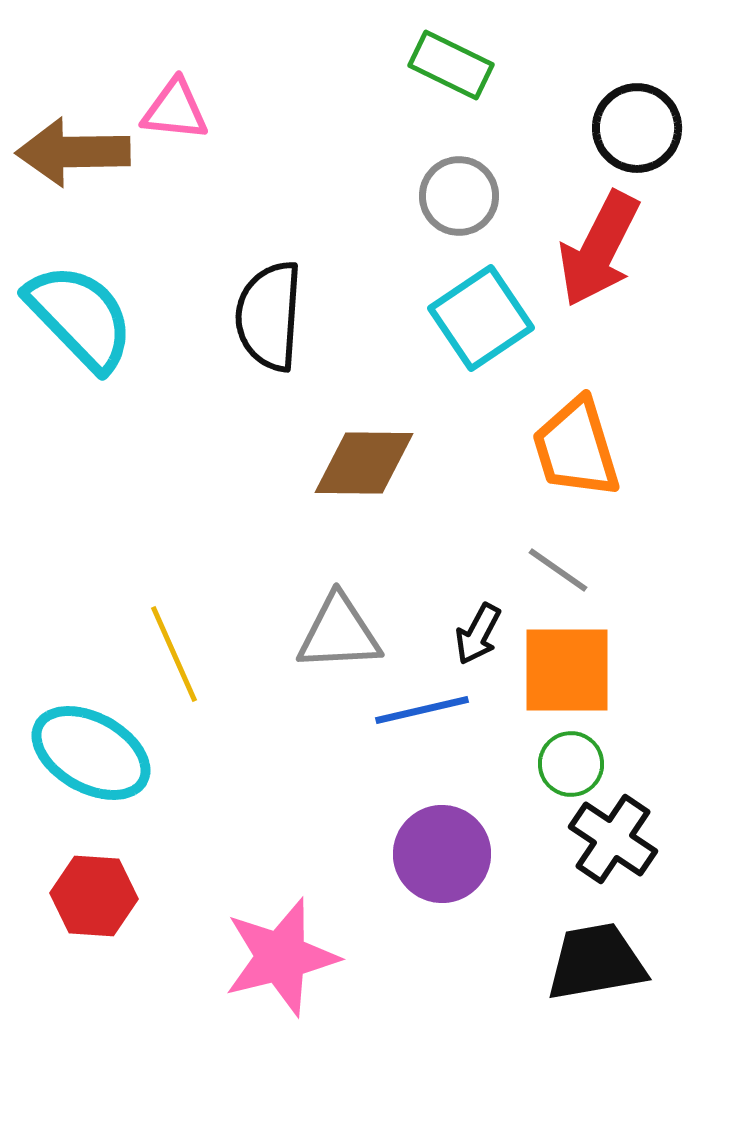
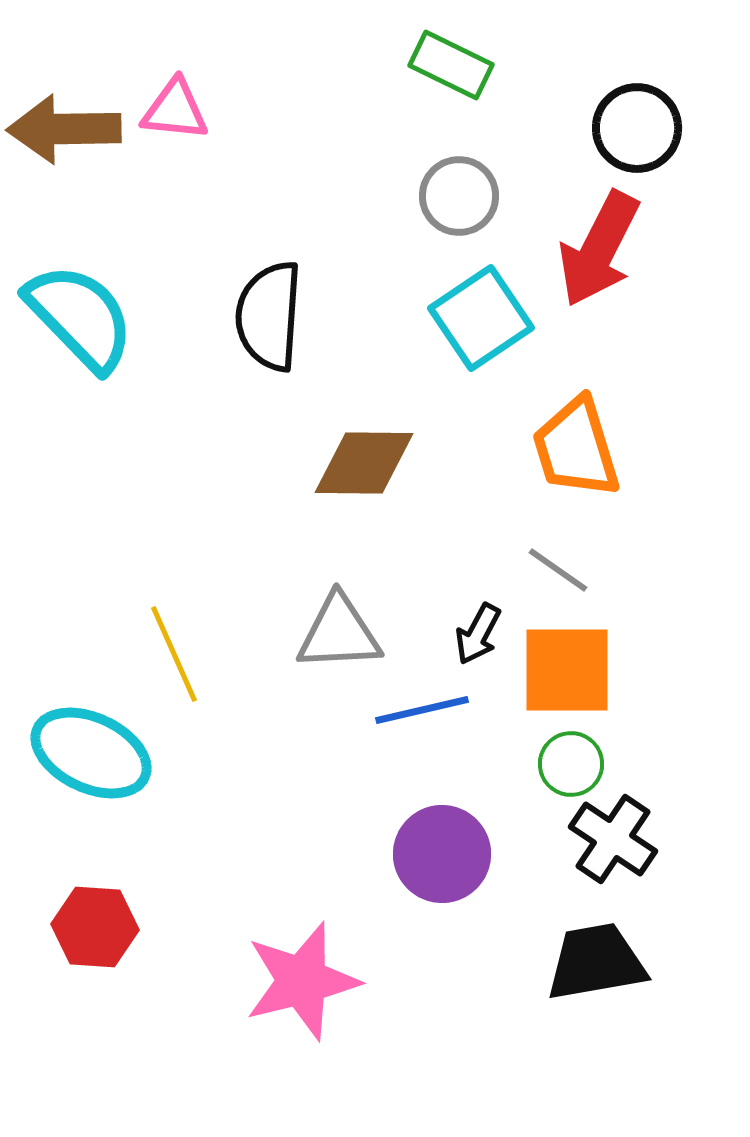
brown arrow: moved 9 px left, 23 px up
cyan ellipse: rotated 4 degrees counterclockwise
red hexagon: moved 1 px right, 31 px down
pink star: moved 21 px right, 24 px down
